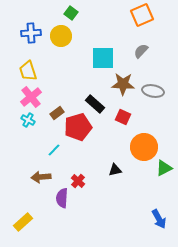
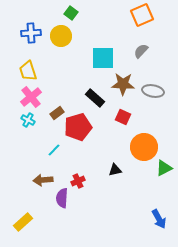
black rectangle: moved 6 px up
brown arrow: moved 2 px right, 3 px down
red cross: rotated 24 degrees clockwise
